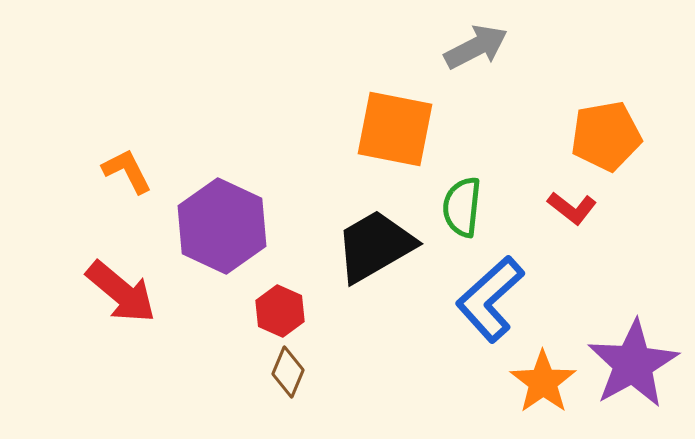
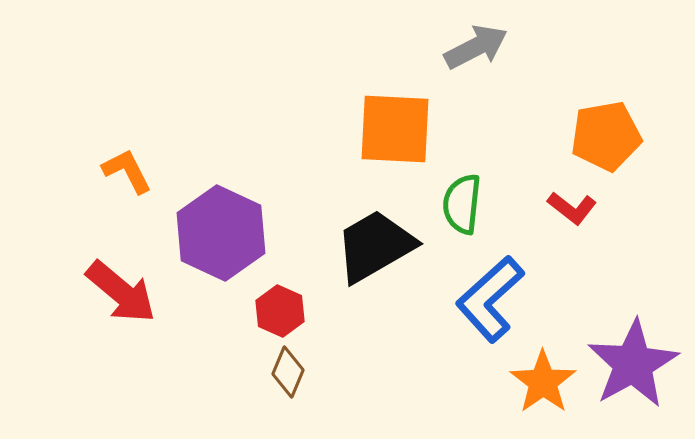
orange square: rotated 8 degrees counterclockwise
green semicircle: moved 3 px up
purple hexagon: moved 1 px left, 7 px down
